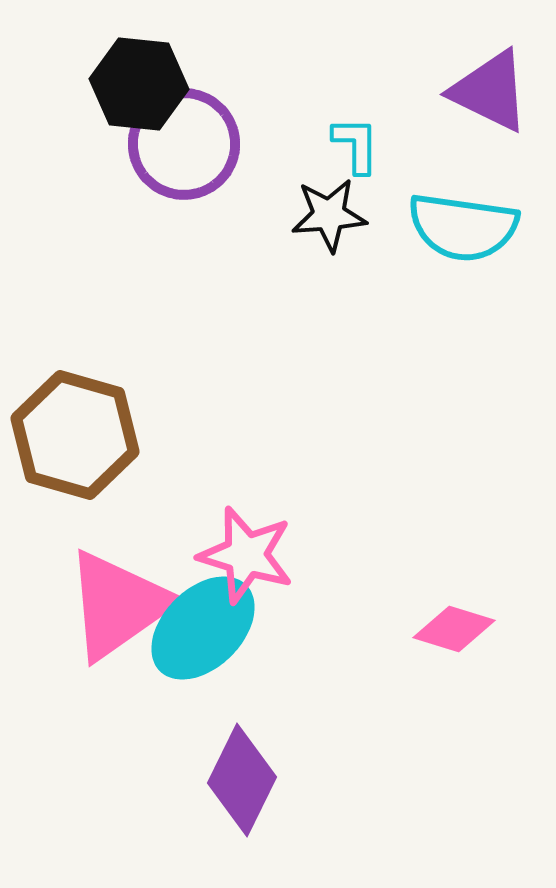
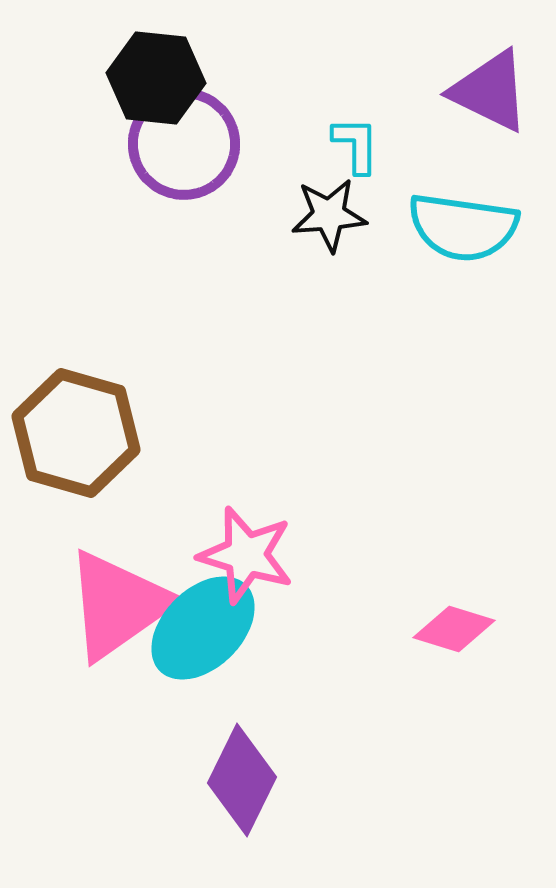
black hexagon: moved 17 px right, 6 px up
brown hexagon: moved 1 px right, 2 px up
